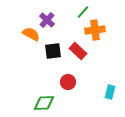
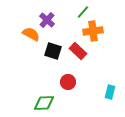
orange cross: moved 2 px left, 1 px down
black square: rotated 24 degrees clockwise
